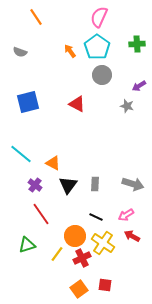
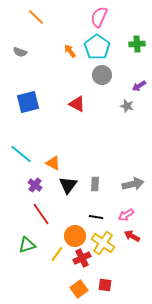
orange line: rotated 12 degrees counterclockwise
gray arrow: rotated 30 degrees counterclockwise
black line: rotated 16 degrees counterclockwise
